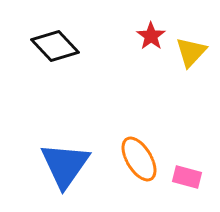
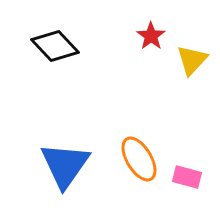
yellow triangle: moved 1 px right, 8 px down
